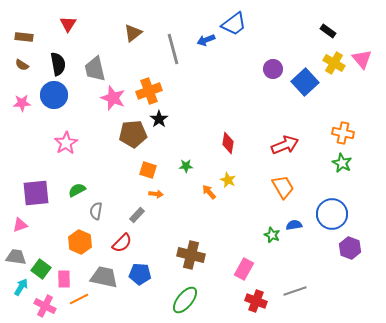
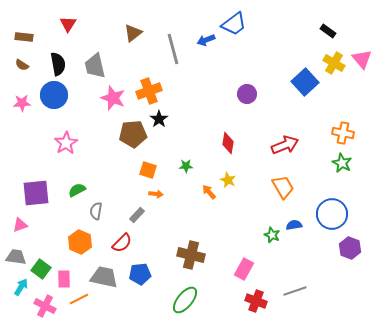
gray trapezoid at (95, 69): moved 3 px up
purple circle at (273, 69): moved 26 px left, 25 px down
blue pentagon at (140, 274): rotated 10 degrees counterclockwise
